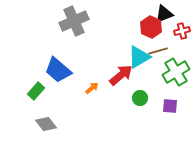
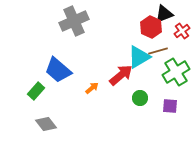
red cross: rotated 21 degrees counterclockwise
